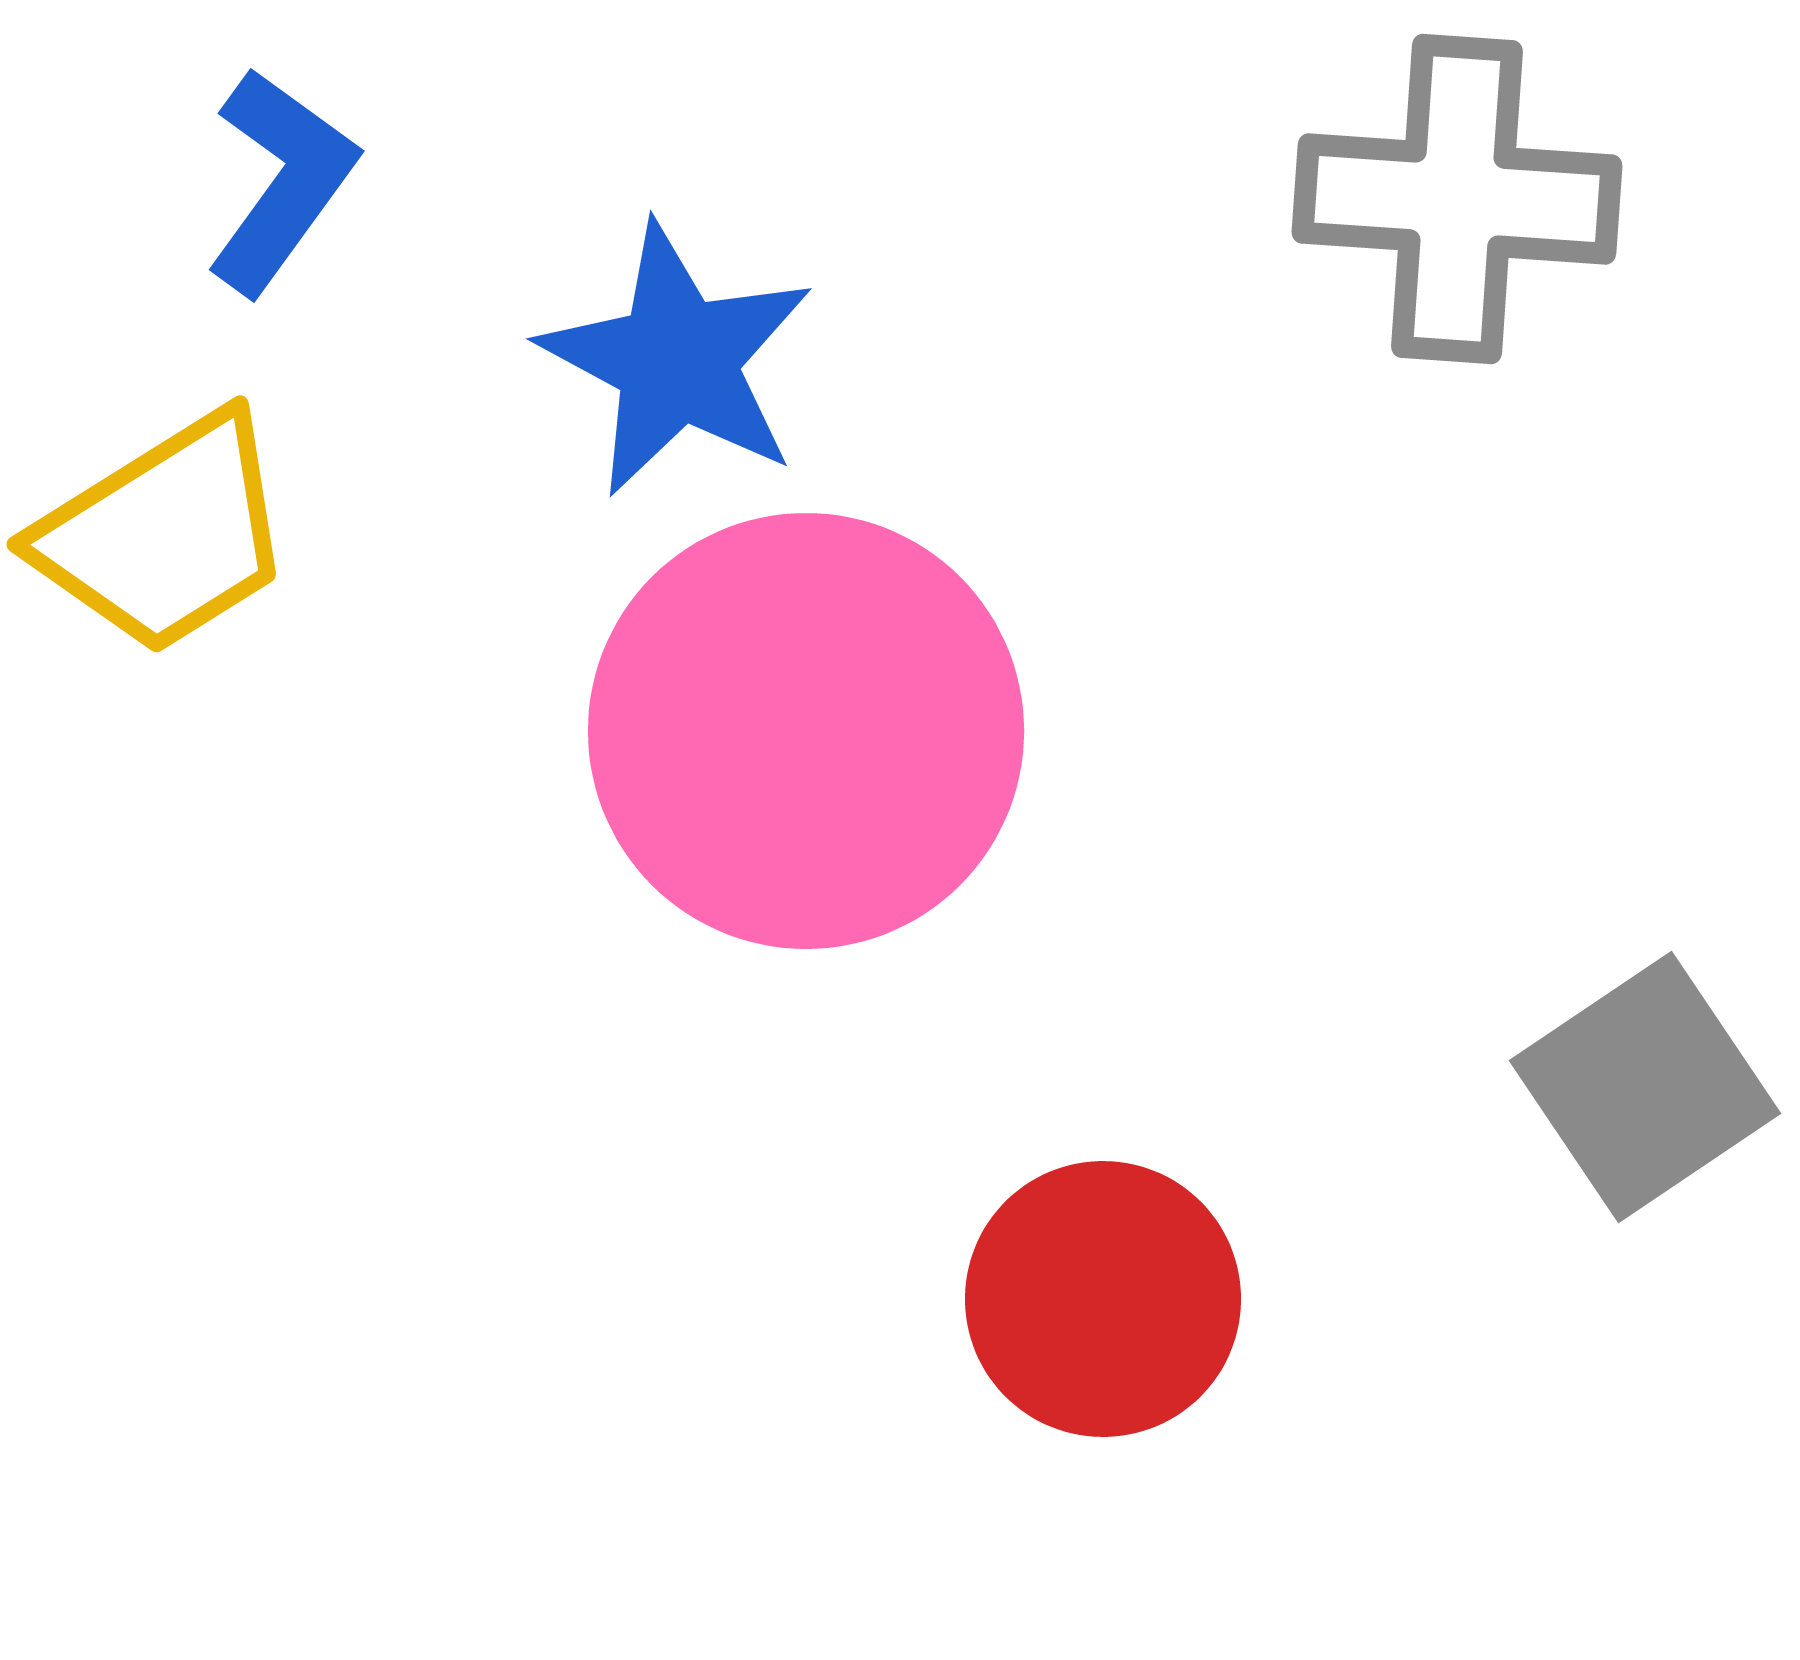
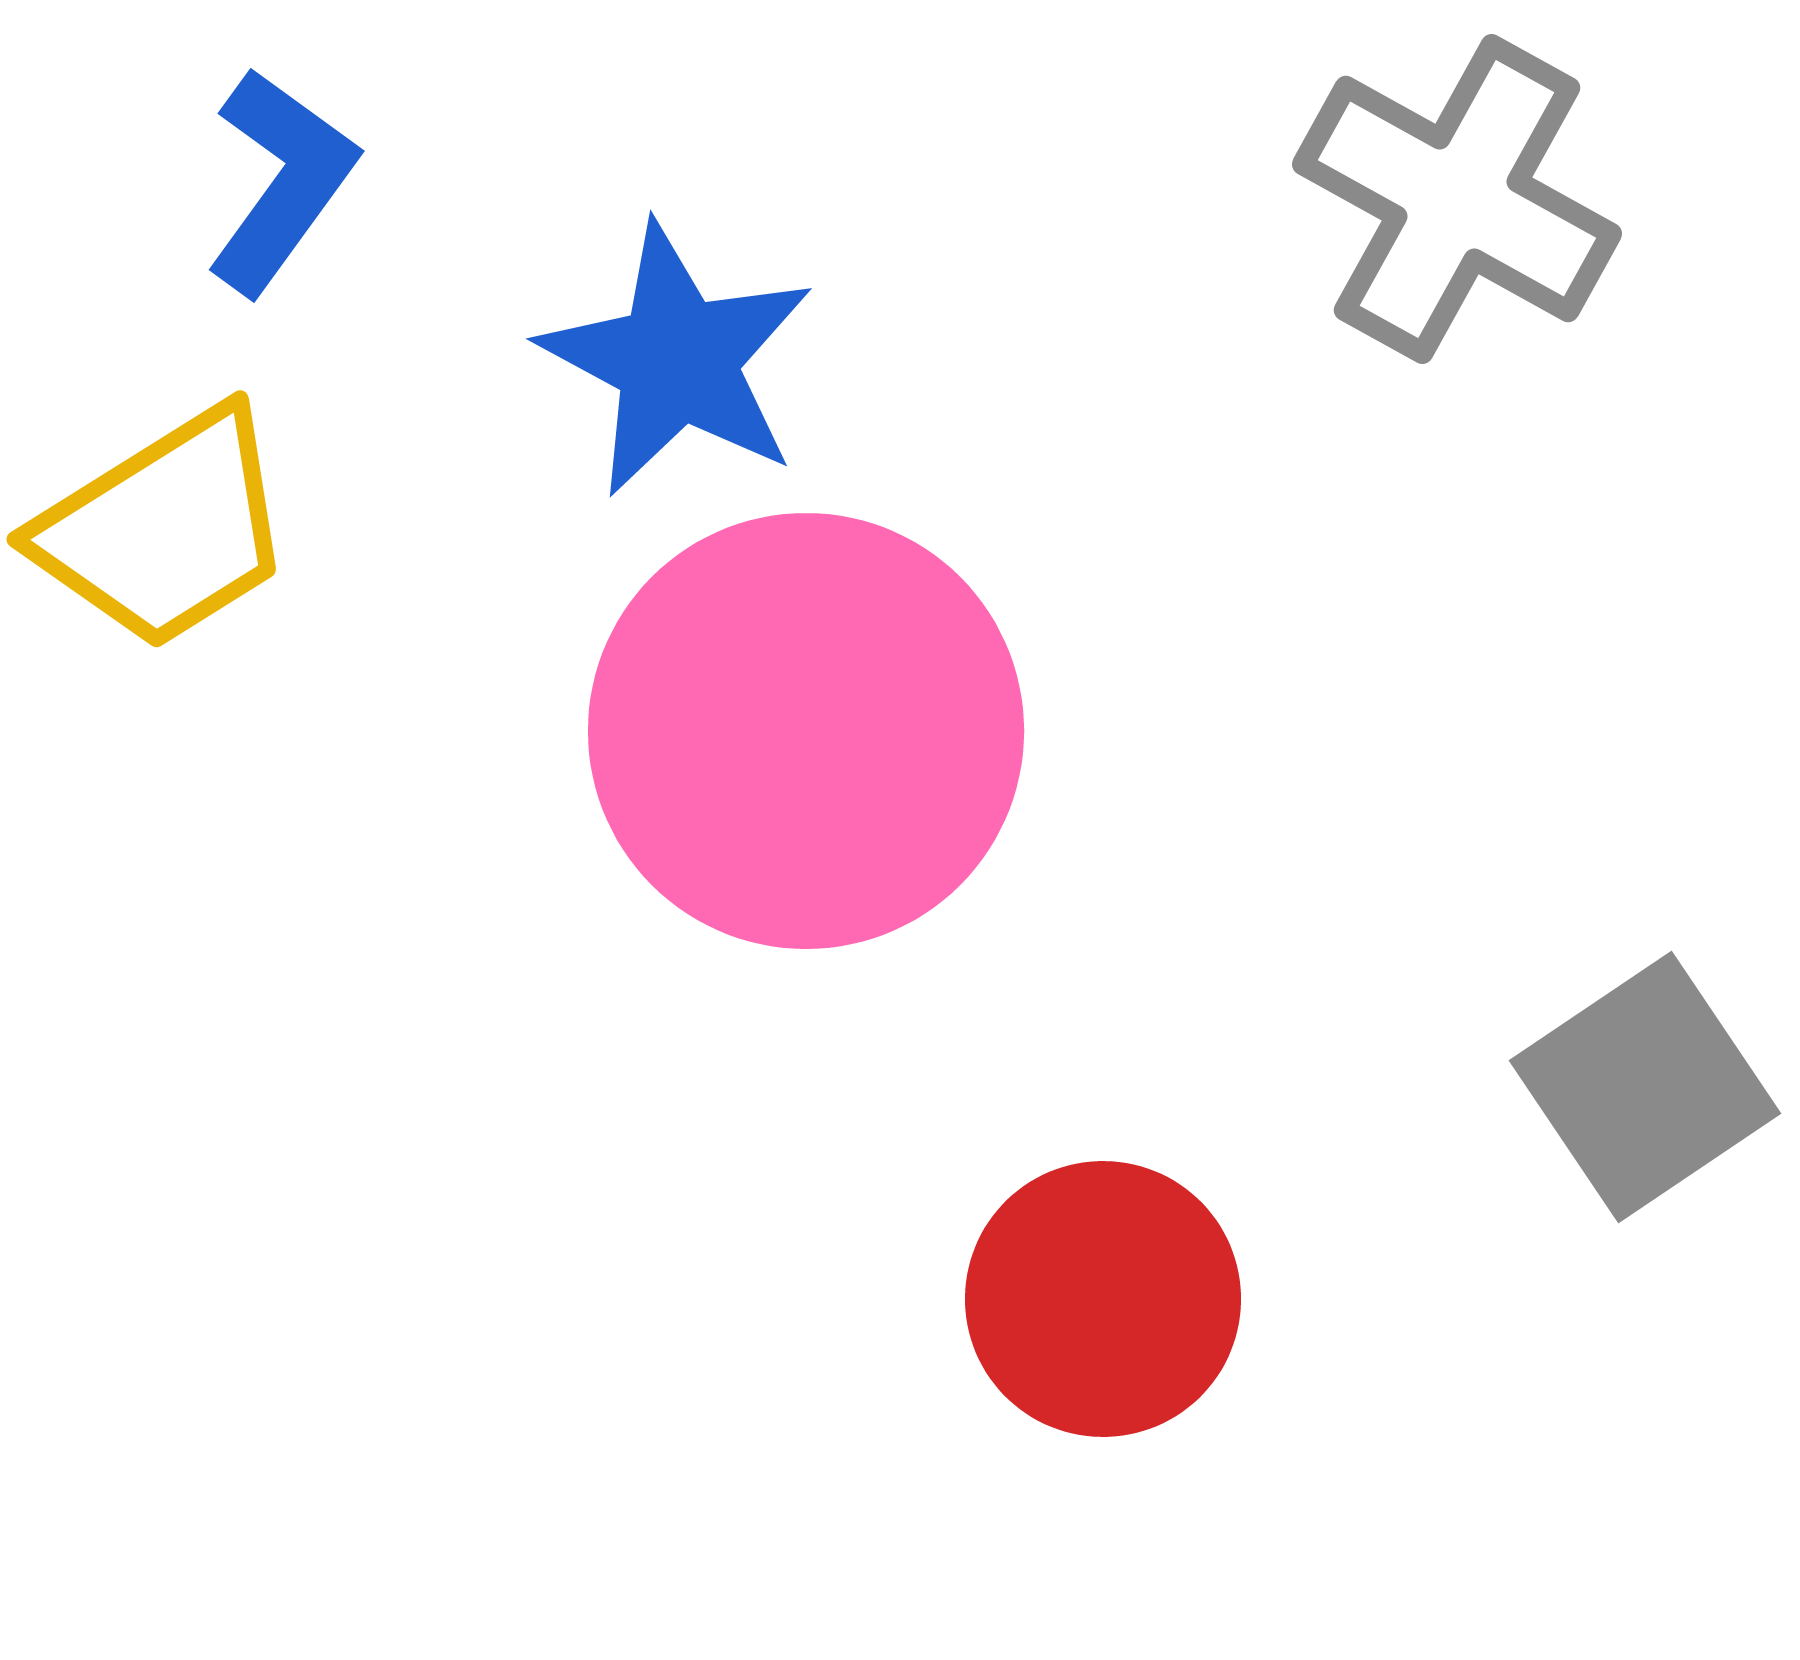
gray cross: rotated 25 degrees clockwise
yellow trapezoid: moved 5 px up
